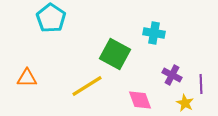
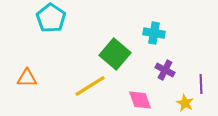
green square: rotated 12 degrees clockwise
purple cross: moved 7 px left, 5 px up
yellow line: moved 3 px right
